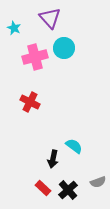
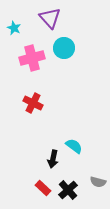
pink cross: moved 3 px left, 1 px down
red cross: moved 3 px right, 1 px down
gray semicircle: rotated 35 degrees clockwise
